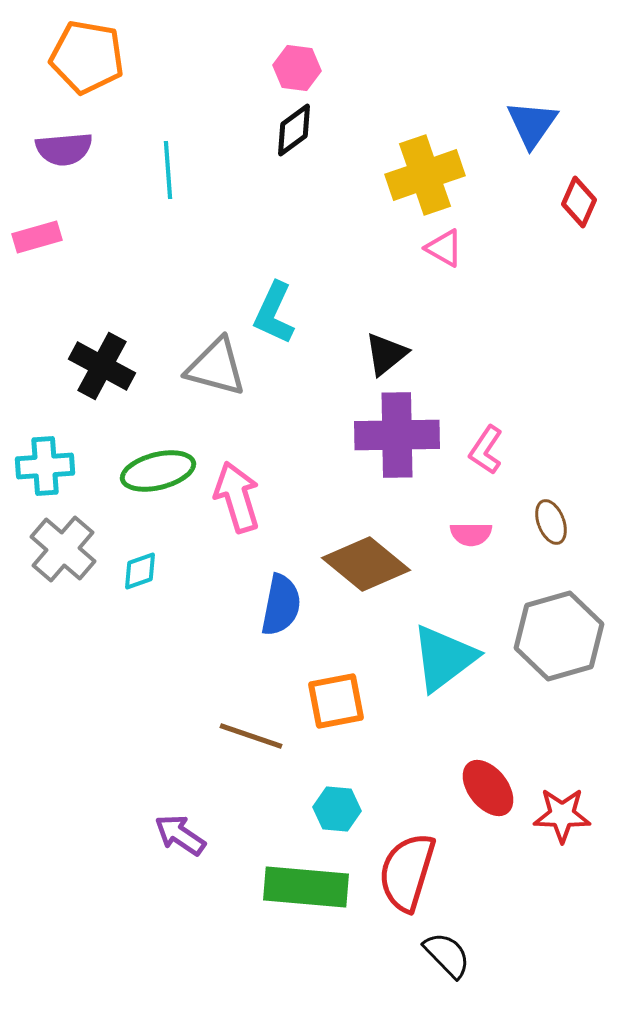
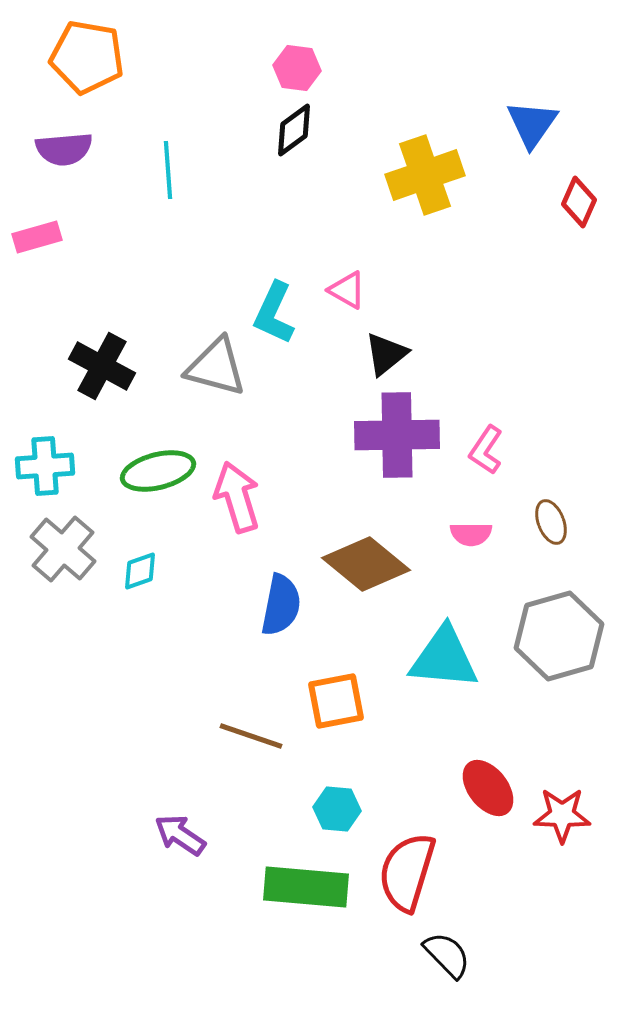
pink triangle: moved 97 px left, 42 px down
cyan triangle: rotated 42 degrees clockwise
